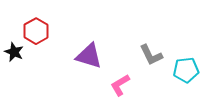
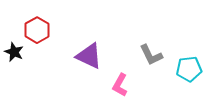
red hexagon: moved 1 px right, 1 px up
purple triangle: rotated 8 degrees clockwise
cyan pentagon: moved 3 px right, 1 px up
pink L-shape: rotated 30 degrees counterclockwise
